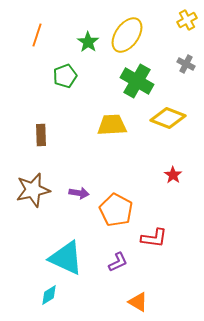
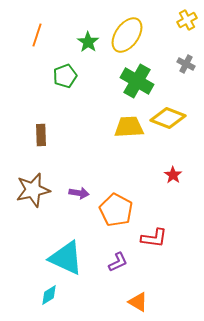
yellow trapezoid: moved 17 px right, 2 px down
